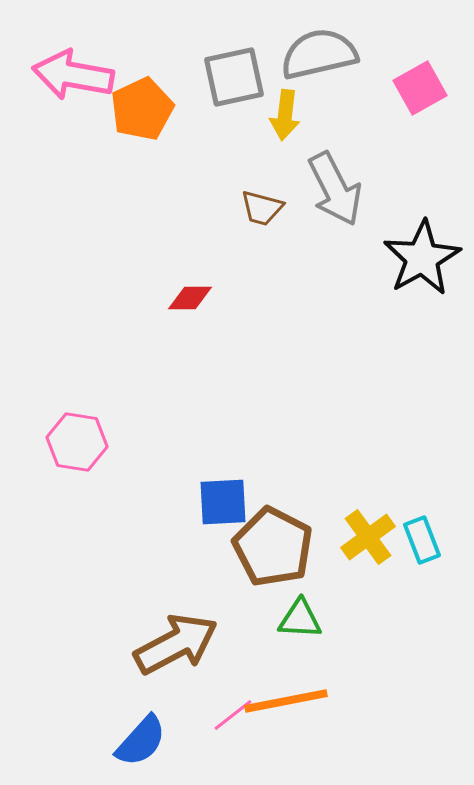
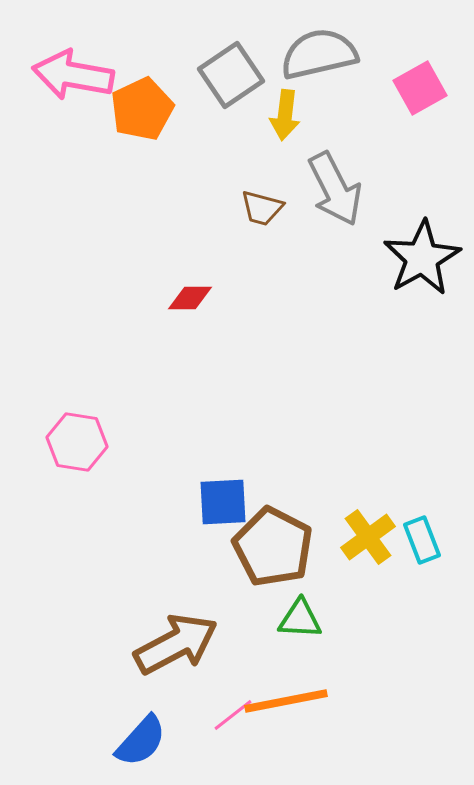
gray square: moved 3 px left, 2 px up; rotated 22 degrees counterclockwise
